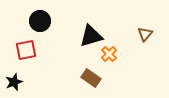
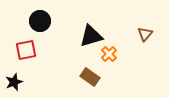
brown rectangle: moved 1 px left, 1 px up
